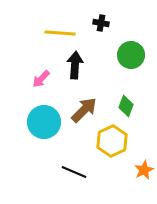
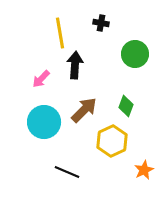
yellow line: rotated 76 degrees clockwise
green circle: moved 4 px right, 1 px up
black line: moved 7 px left
